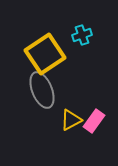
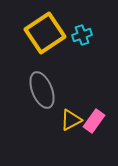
yellow square: moved 21 px up
